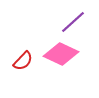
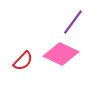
purple line: rotated 12 degrees counterclockwise
